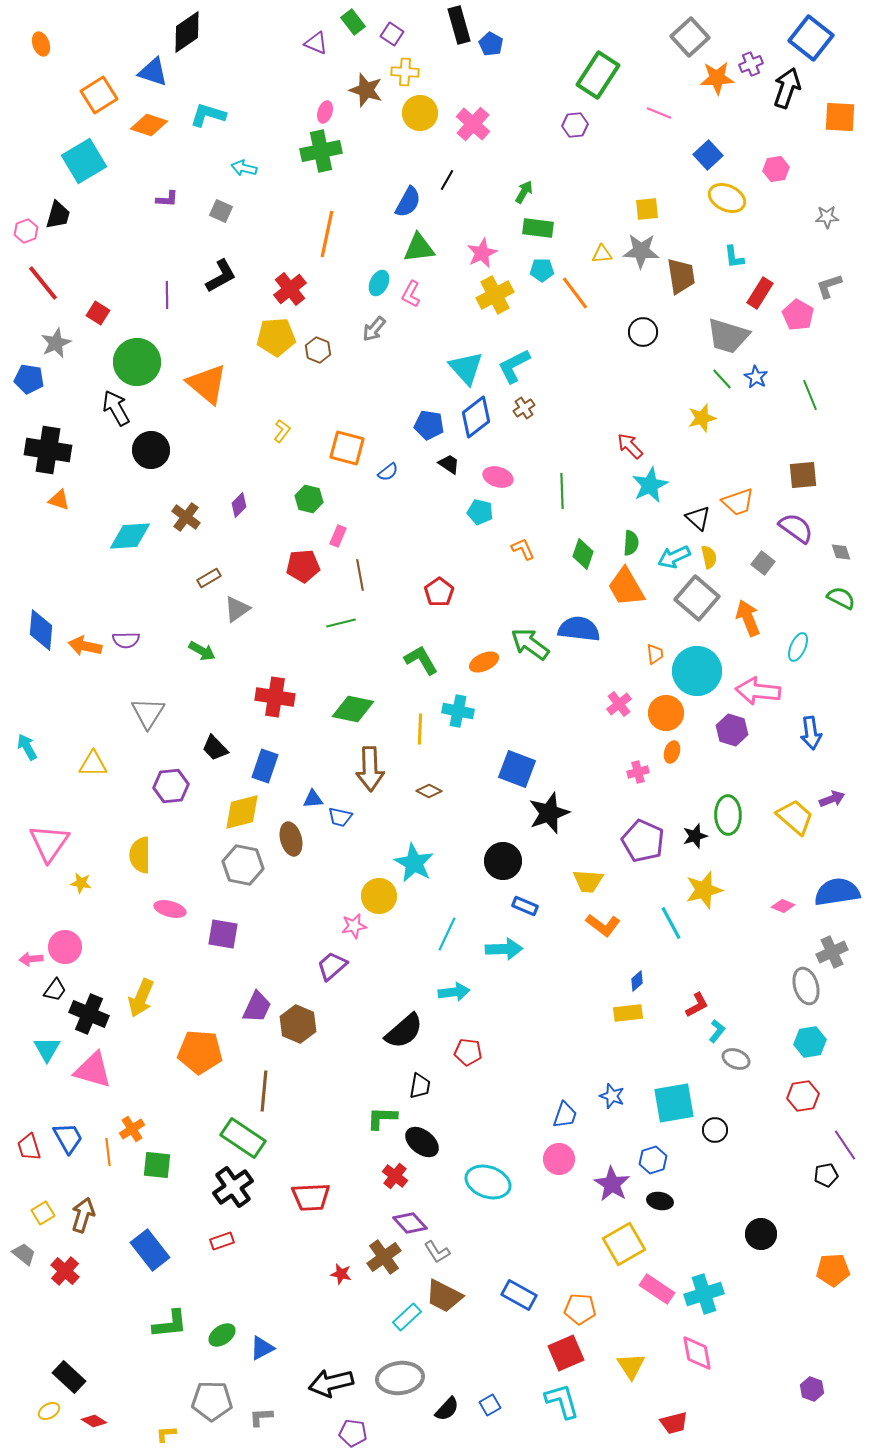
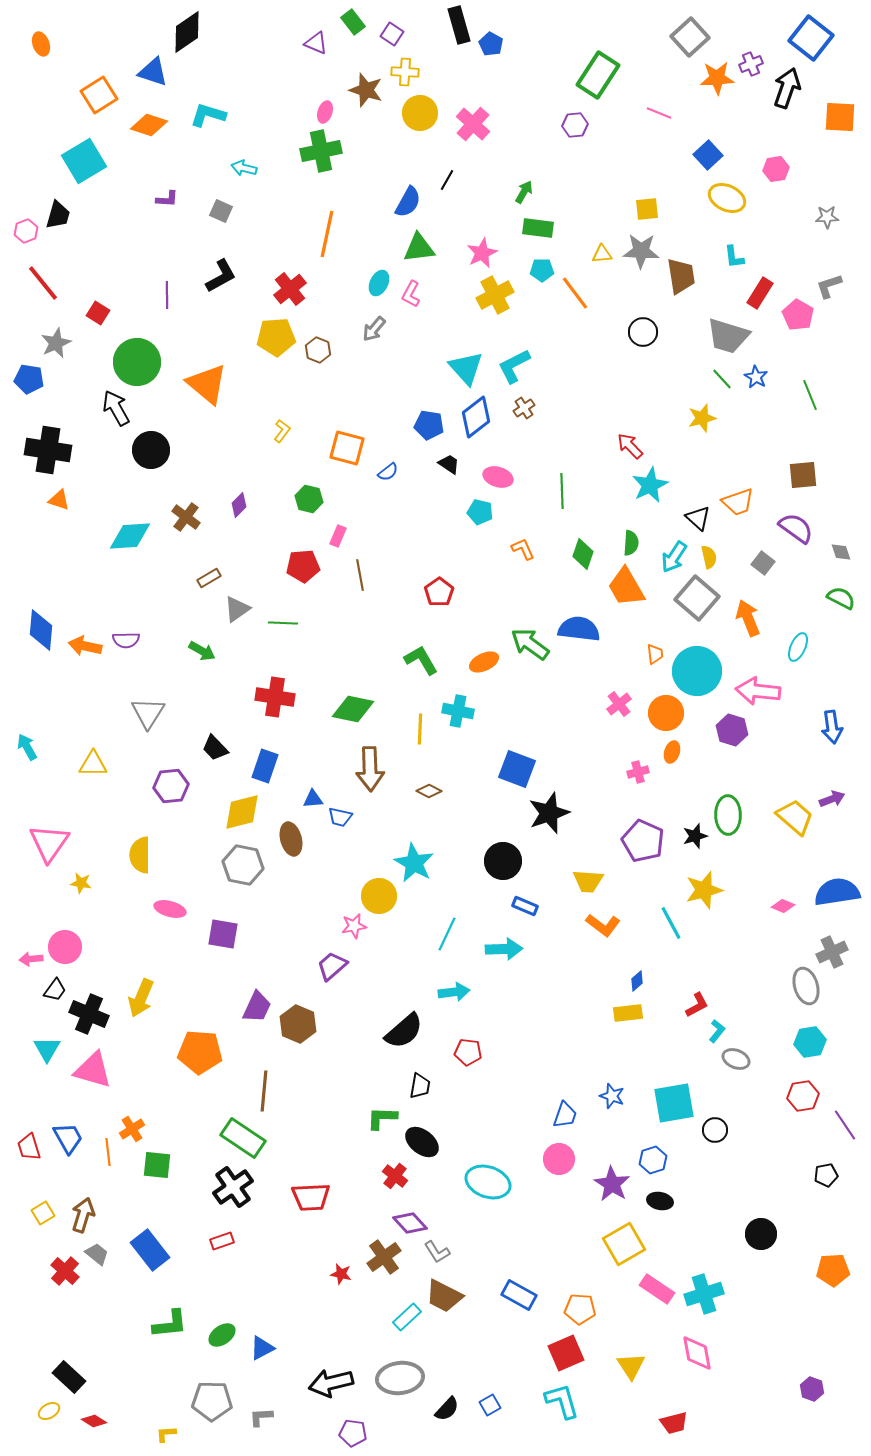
cyan arrow at (674, 557): rotated 32 degrees counterclockwise
green line at (341, 623): moved 58 px left; rotated 16 degrees clockwise
blue arrow at (811, 733): moved 21 px right, 6 px up
purple line at (845, 1145): moved 20 px up
gray trapezoid at (24, 1254): moved 73 px right
